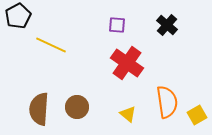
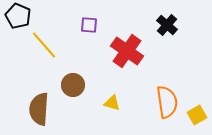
black pentagon: rotated 20 degrees counterclockwise
purple square: moved 28 px left
yellow line: moved 7 px left; rotated 24 degrees clockwise
red cross: moved 12 px up
brown circle: moved 4 px left, 22 px up
yellow triangle: moved 16 px left, 11 px up; rotated 24 degrees counterclockwise
